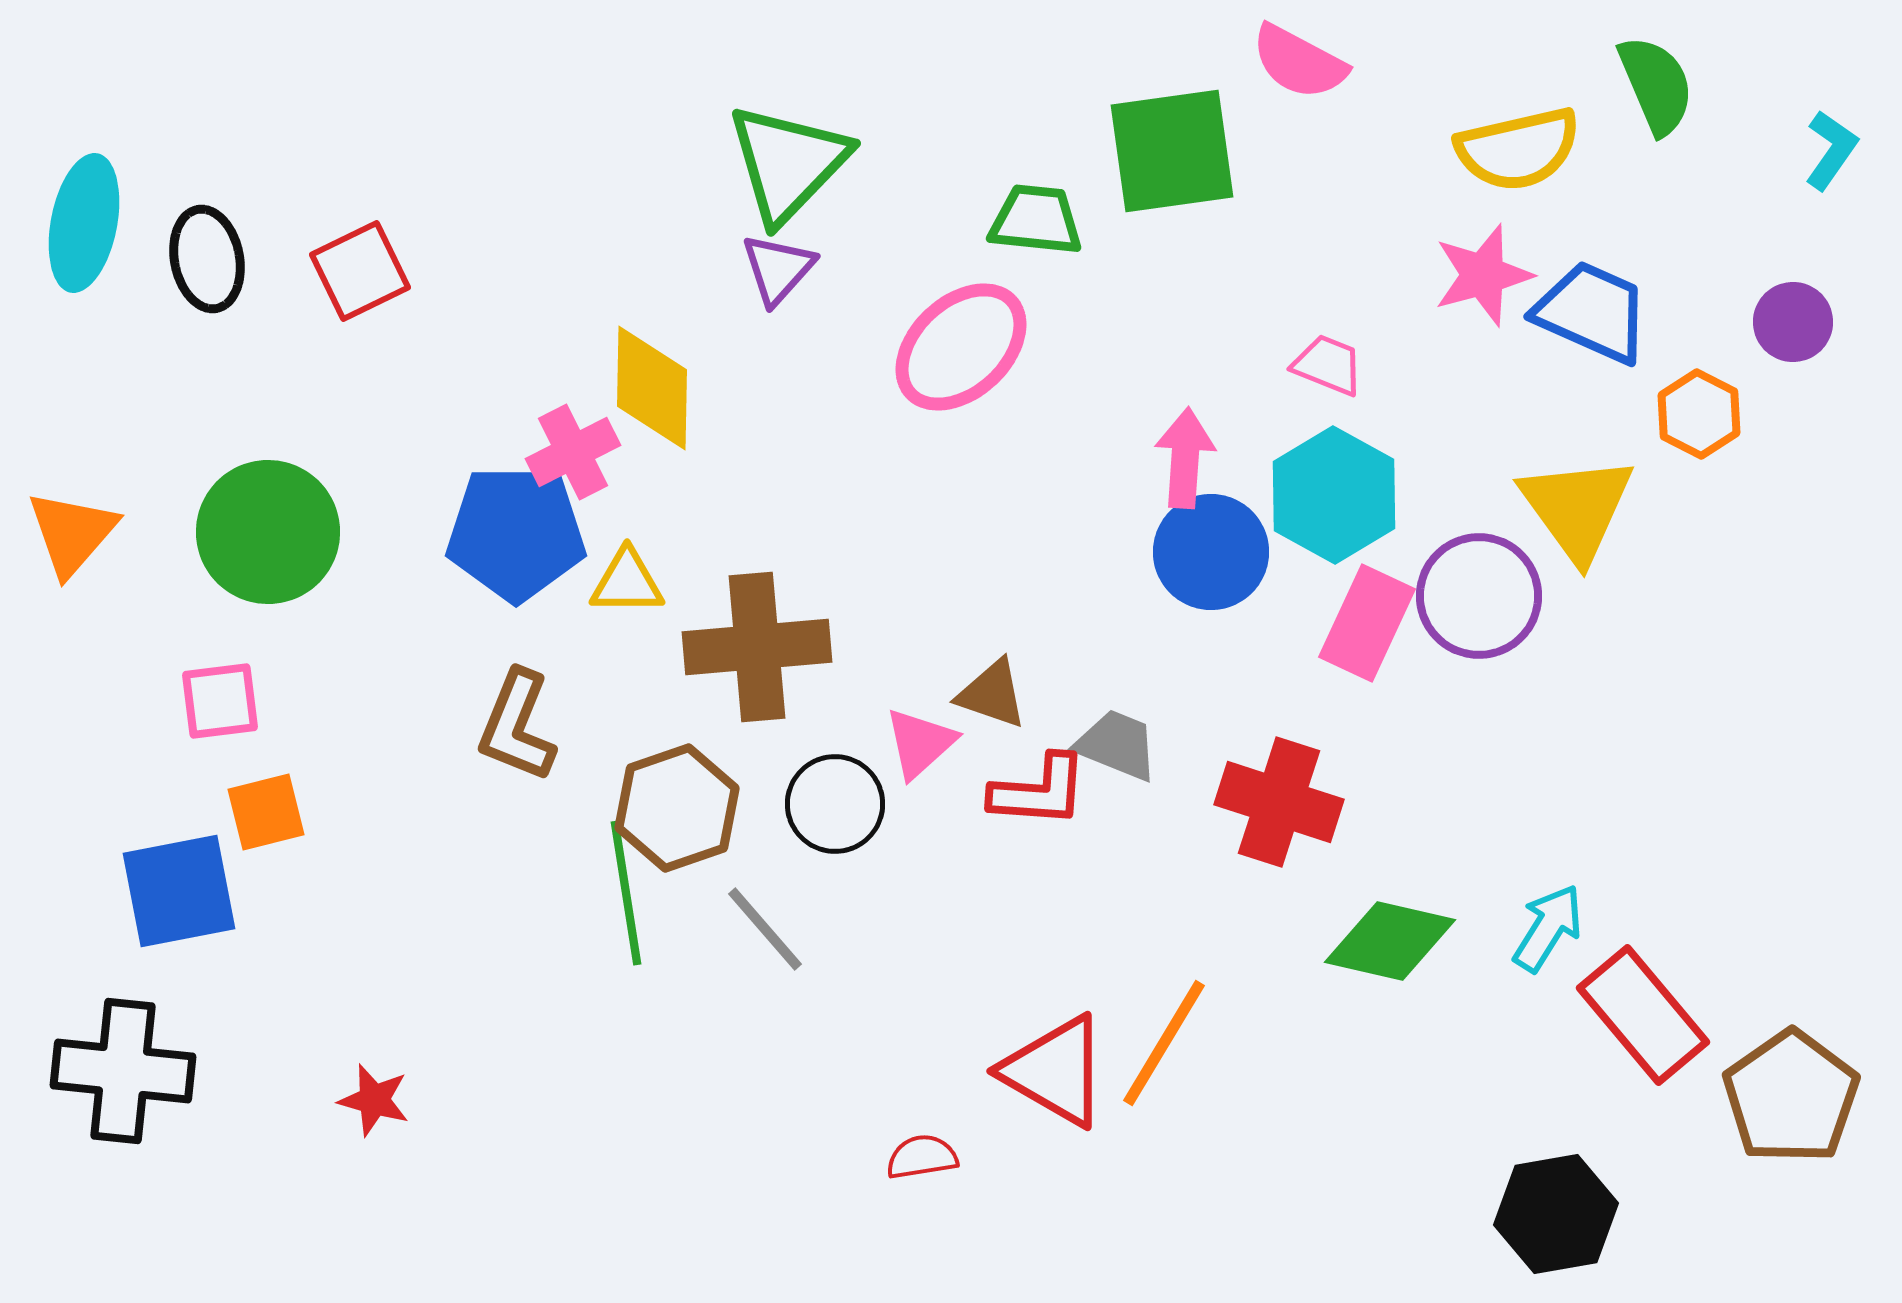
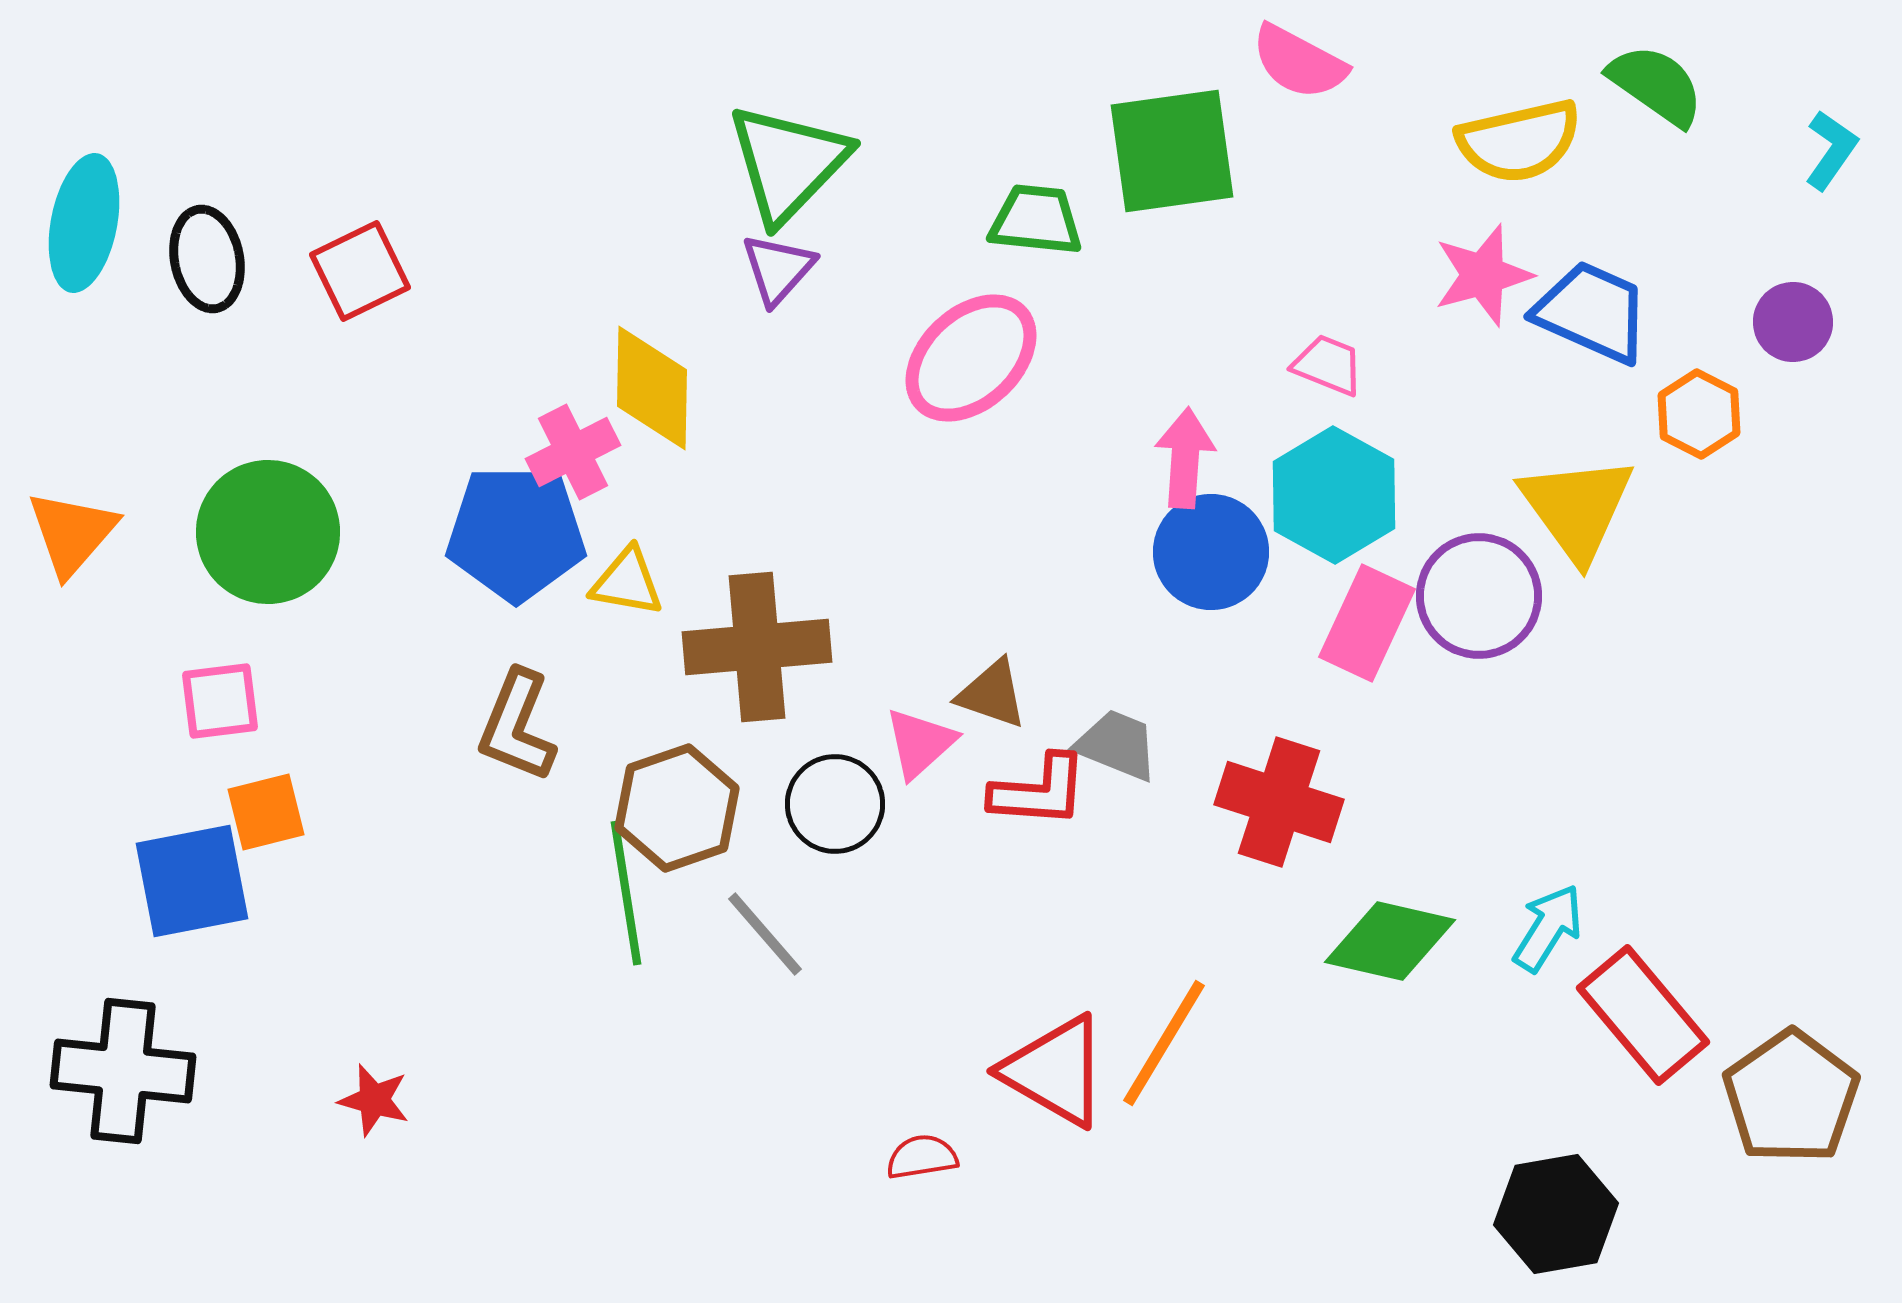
green semicircle at (1656, 85): rotated 32 degrees counterclockwise
yellow semicircle at (1518, 149): moved 1 px right, 8 px up
pink ellipse at (961, 347): moved 10 px right, 11 px down
yellow triangle at (627, 582): rotated 10 degrees clockwise
blue square at (179, 891): moved 13 px right, 10 px up
gray line at (765, 929): moved 5 px down
